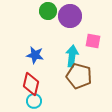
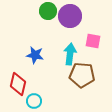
cyan arrow: moved 2 px left, 2 px up
brown pentagon: moved 3 px right, 1 px up; rotated 10 degrees counterclockwise
red diamond: moved 13 px left
